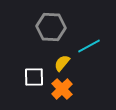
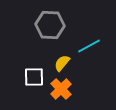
gray hexagon: moved 1 px left, 2 px up
orange cross: moved 1 px left
